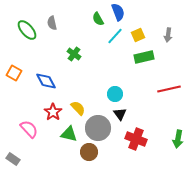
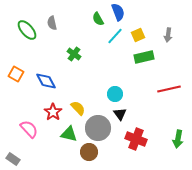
orange square: moved 2 px right, 1 px down
